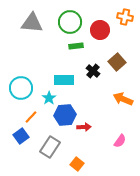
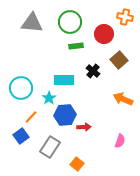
red circle: moved 4 px right, 4 px down
brown square: moved 2 px right, 2 px up
pink semicircle: rotated 16 degrees counterclockwise
